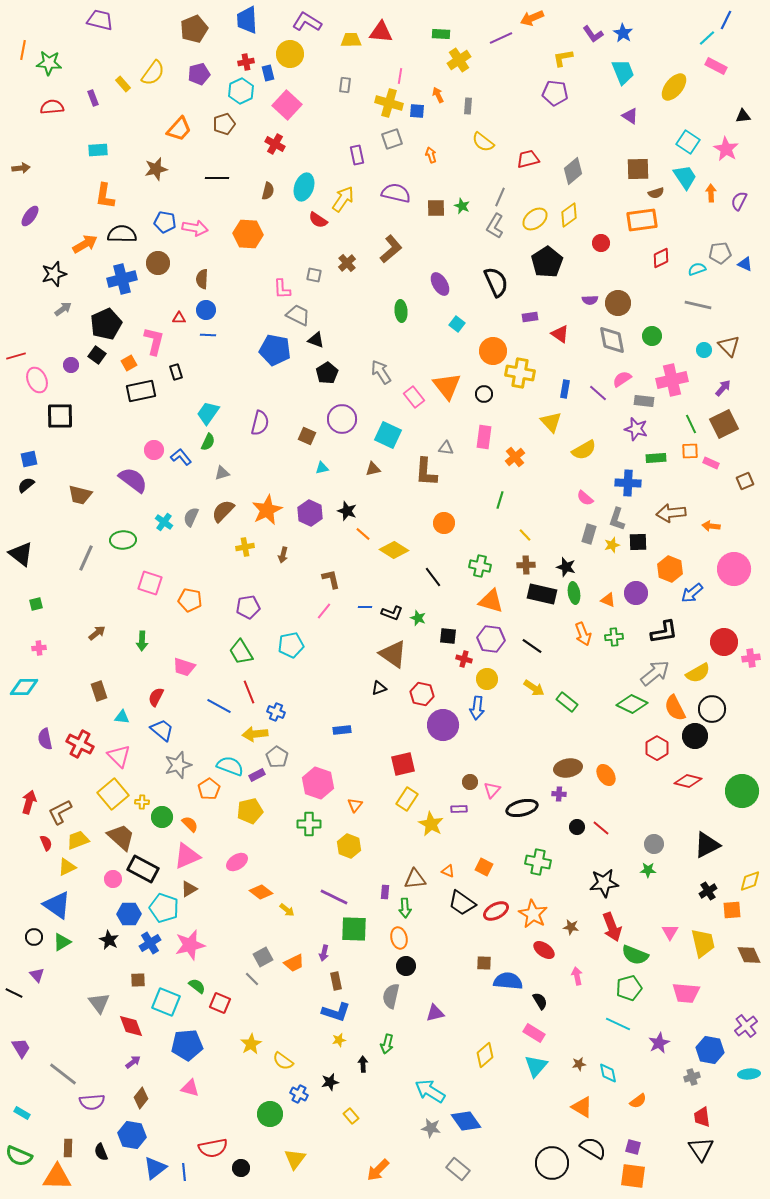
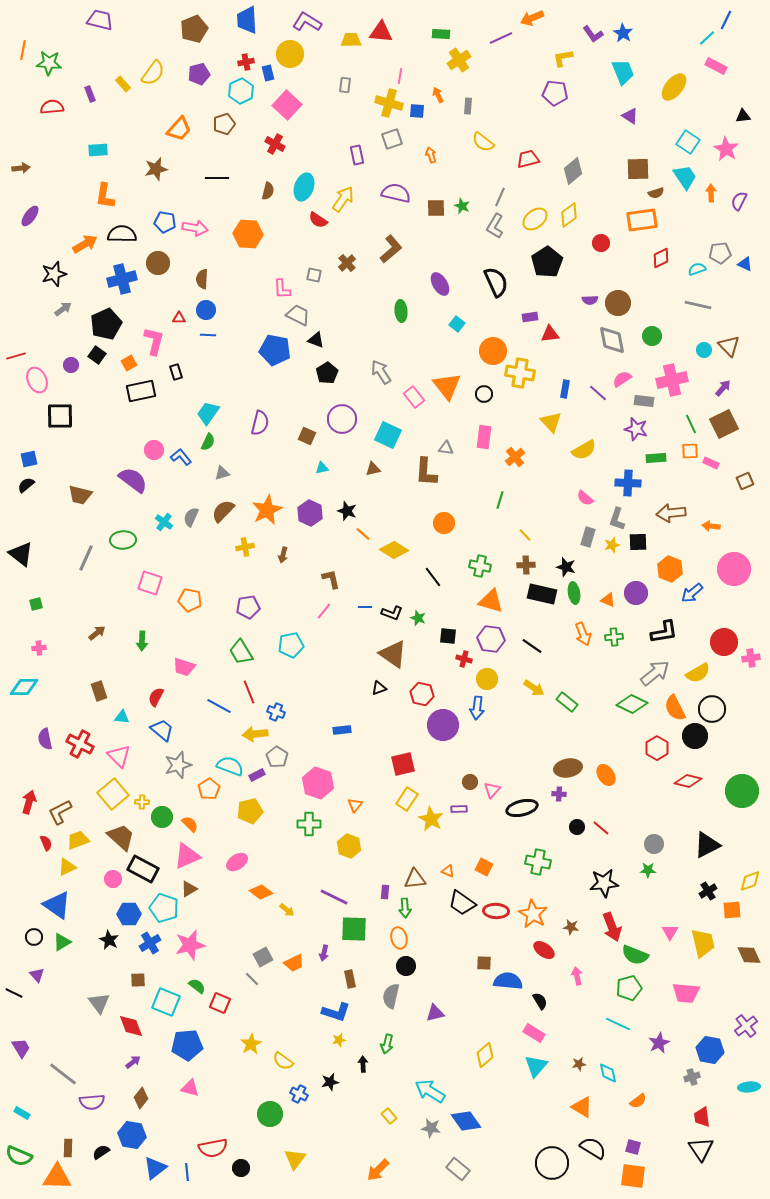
purple rectangle at (93, 98): moved 3 px left, 4 px up
red triangle at (560, 334): moved 10 px left; rotated 42 degrees counterclockwise
gray rectangle at (589, 534): moved 1 px left, 3 px down
yellow star at (431, 824): moved 5 px up
red ellipse at (496, 911): rotated 30 degrees clockwise
brown rectangle at (336, 981): moved 14 px right, 2 px up
cyan ellipse at (749, 1074): moved 13 px down
yellow rectangle at (351, 1116): moved 38 px right
black semicircle at (101, 1152): rotated 78 degrees clockwise
blue line at (184, 1172): moved 3 px right
